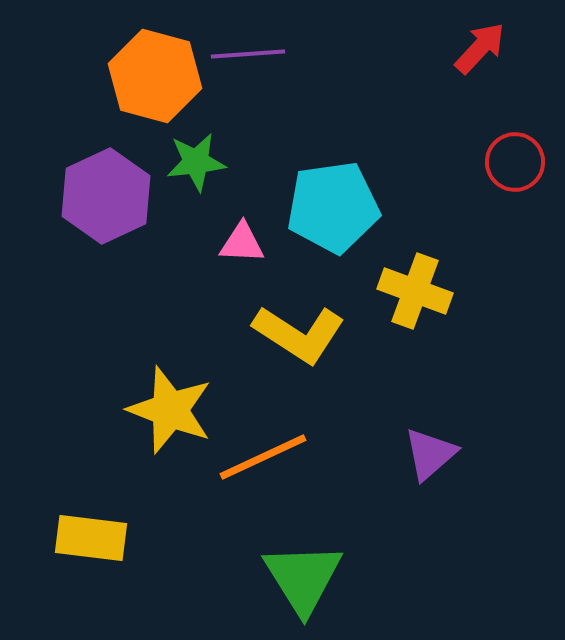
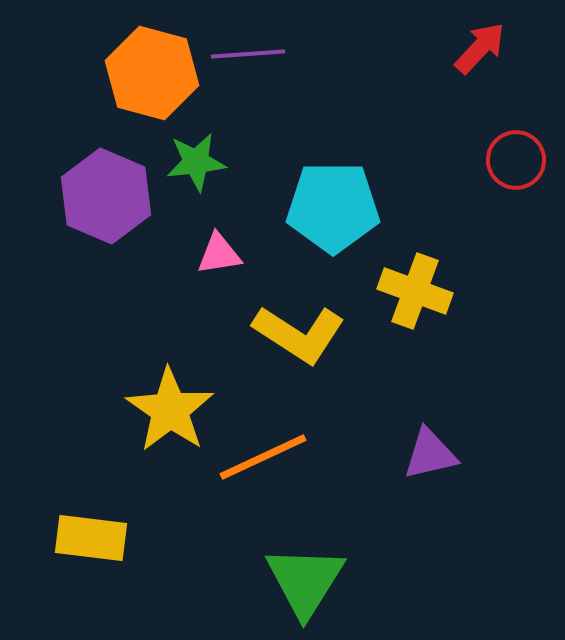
orange hexagon: moved 3 px left, 3 px up
red circle: moved 1 px right, 2 px up
purple hexagon: rotated 12 degrees counterclockwise
cyan pentagon: rotated 8 degrees clockwise
pink triangle: moved 23 px left, 11 px down; rotated 12 degrees counterclockwise
yellow star: rotated 14 degrees clockwise
purple triangle: rotated 28 degrees clockwise
green triangle: moved 2 px right, 3 px down; rotated 4 degrees clockwise
